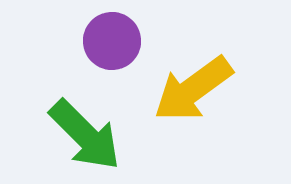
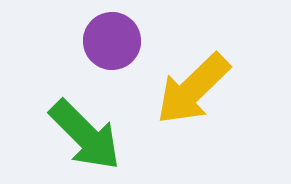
yellow arrow: rotated 8 degrees counterclockwise
